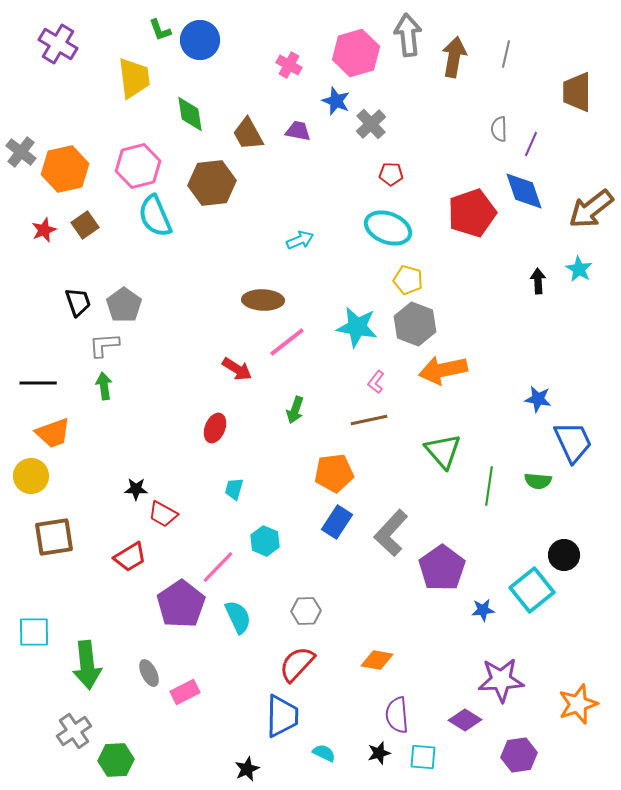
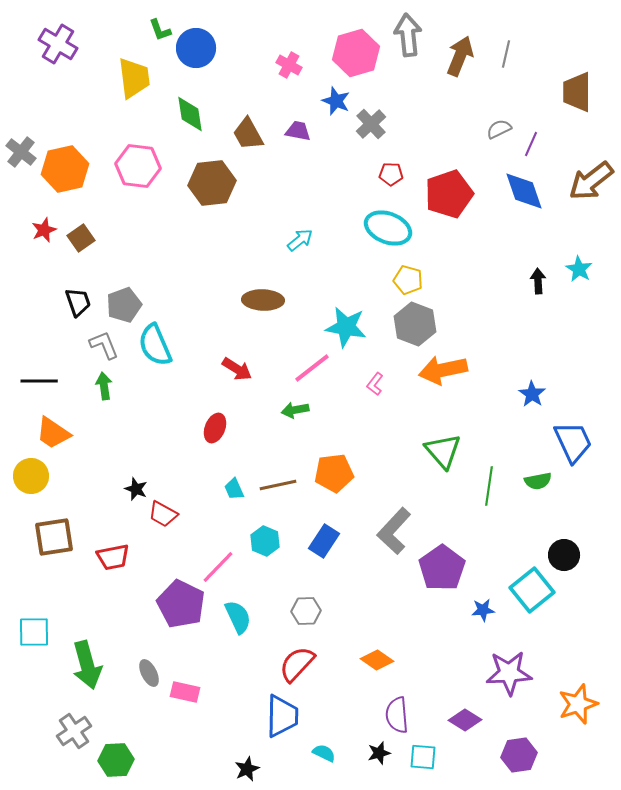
blue circle at (200, 40): moved 4 px left, 8 px down
brown arrow at (454, 57): moved 6 px right, 1 px up; rotated 12 degrees clockwise
gray semicircle at (499, 129): rotated 65 degrees clockwise
pink hexagon at (138, 166): rotated 21 degrees clockwise
brown arrow at (591, 209): moved 28 px up
red pentagon at (472, 213): moved 23 px left, 19 px up
cyan semicircle at (155, 216): moved 129 px down
brown square at (85, 225): moved 4 px left, 13 px down
cyan arrow at (300, 240): rotated 16 degrees counterclockwise
gray pentagon at (124, 305): rotated 16 degrees clockwise
cyan star at (357, 327): moved 11 px left
pink line at (287, 342): moved 25 px right, 26 px down
gray L-shape at (104, 345): rotated 72 degrees clockwise
pink L-shape at (376, 382): moved 1 px left, 2 px down
black line at (38, 383): moved 1 px right, 2 px up
blue star at (538, 399): moved 6 px left, 5 px up; rotated 24 degrees clockwise
green arrow at (295, 410): rotated 60 degrees clockwise
brown line at (369, 420): moved 91 px left, 65 px down
orange trapezoid at (53, 433): rotated 54 degrees clockwise
green semicircle at (538, 481): rotated 16 degrees counterclockwise
black star at (136, 489): rotated 20 degrees clockwise
cyan trapezoid at (234, 489): rotated 40 degrees counterclockwise
blue rectangle at (337, 522): moved 13 px left, 19 px down
gray L-shape at (391, 533): moved 3 px right, 2 px up
red trapezoid at (130, 557): moved 17 px left; rotated 20 degrees clockwise
purple pentagon at (181, 604): rotated 12 degrees counterclockwise
orange diamond at (377, 660): rotated 24 degrees clockwise
green arrow at (87, 665): rotated 9 degrees counterclockwise
purple star at (501, 680): moved 8 px right, 7 px up
pink rectangle at (185, 692): rotated 40 degrees clockwise
